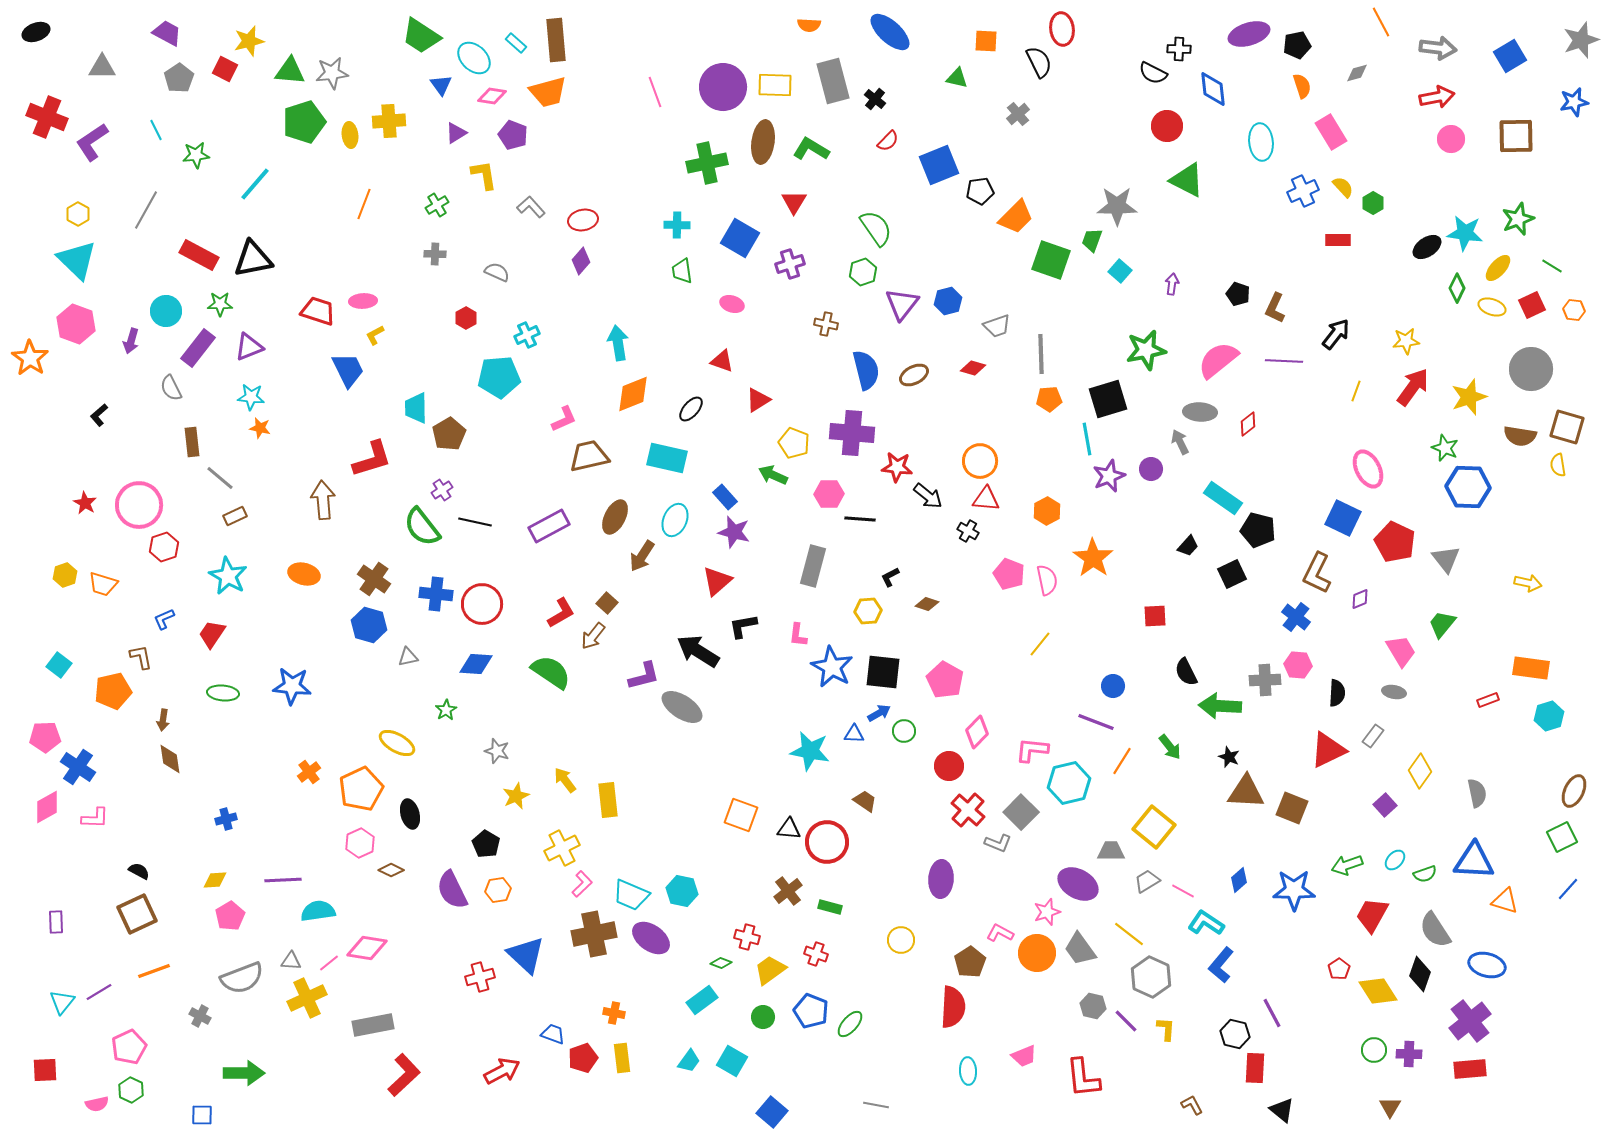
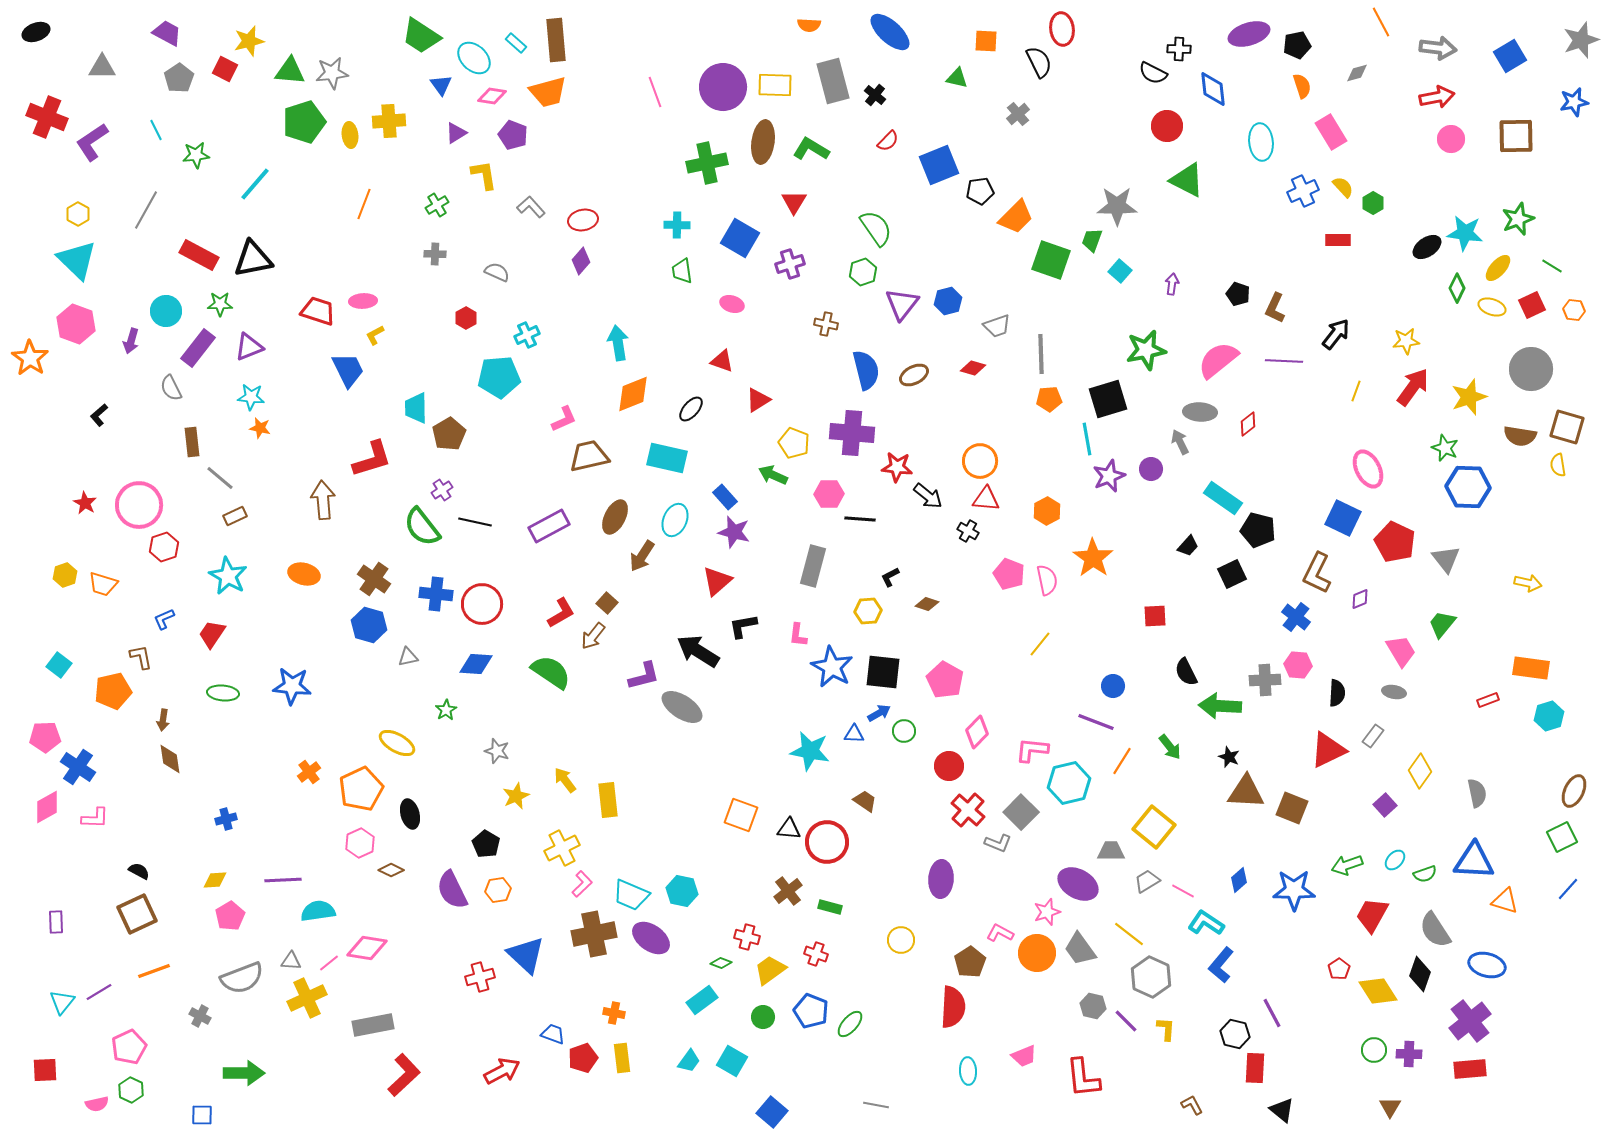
black cross at (875, 99): moved 4 px up
